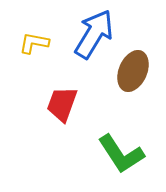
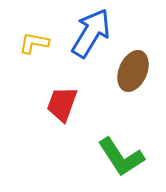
blue arrow: moved 3 px left, 1 px up
green L-shape: moved 3 px down
